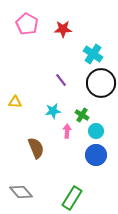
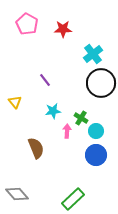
cyan cross: rotated 18 degrees clockwise
purple line: moved 16 px left
yellow triangle: rotated 48 degrees clockwise
green cross: moved 1 px left, 3 px down
gray diamond: moved 4 px left, 2 px down
green rectangle: moved 1 px right, 1 px down; rotated 15 degrees clockwise
